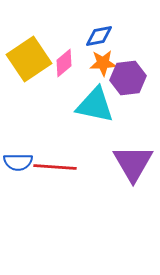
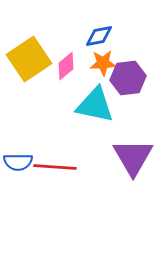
pink diamond: moved 2 px right, 3 px down
purple triangle: moved 6 px up
